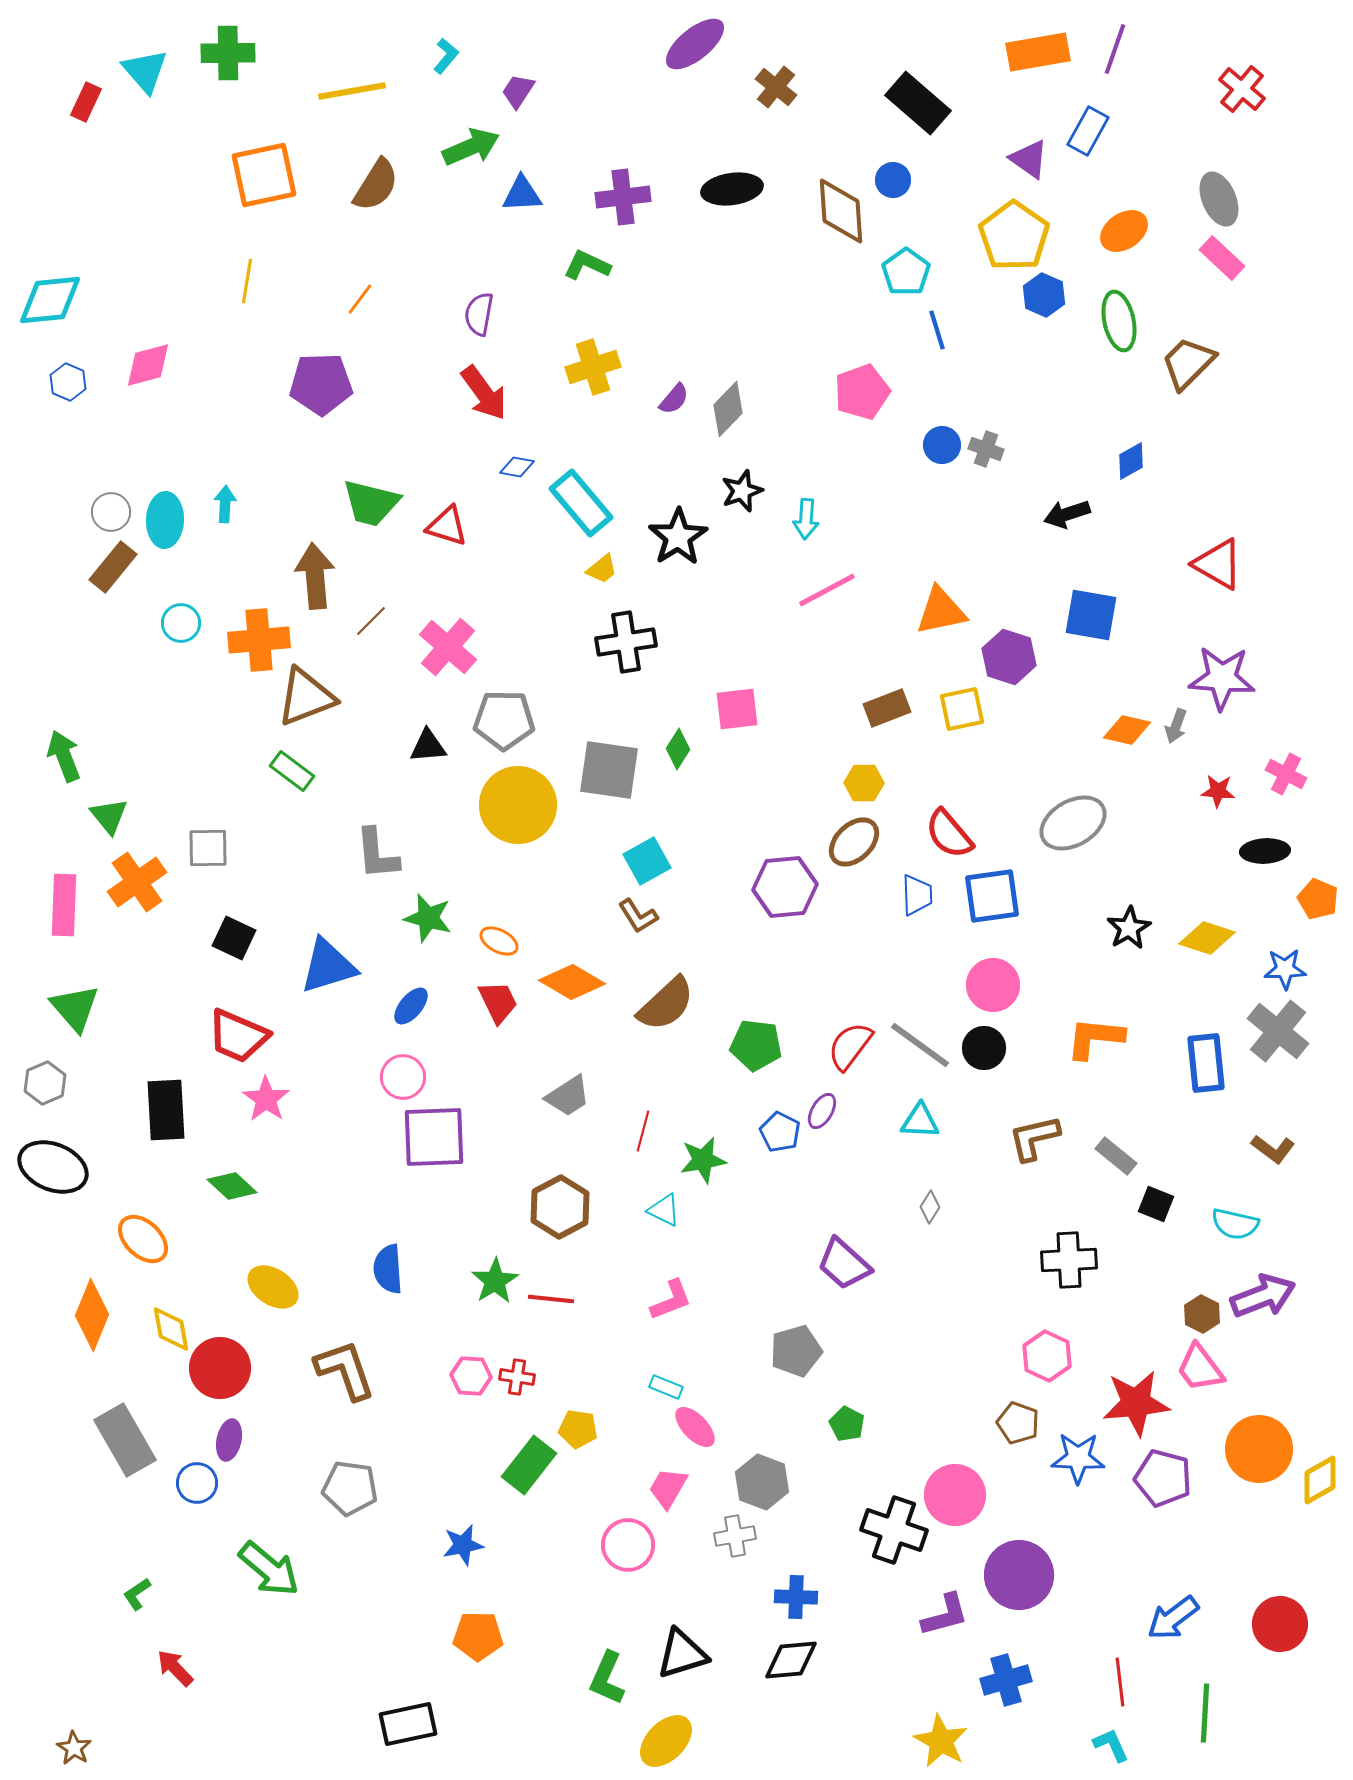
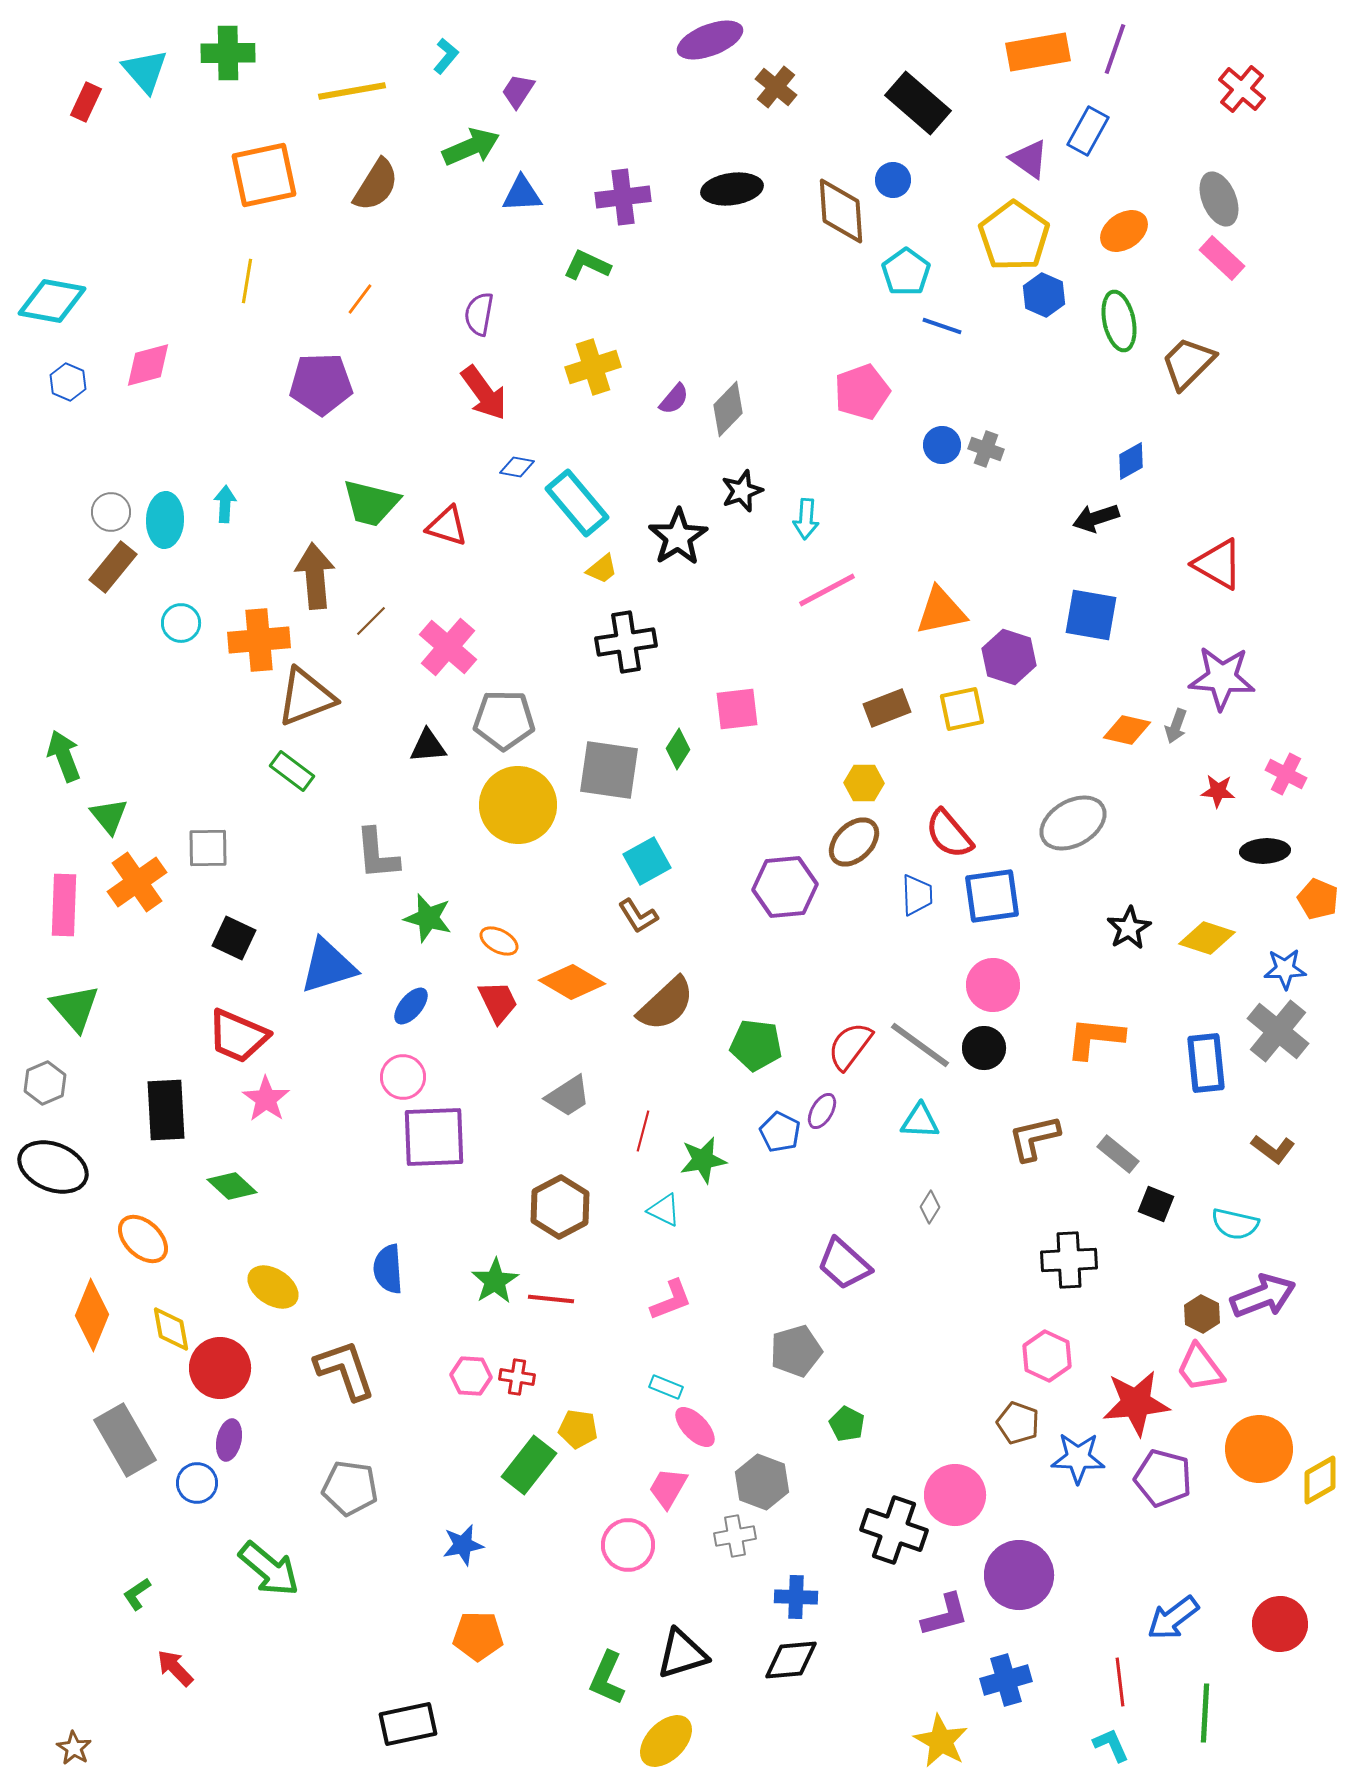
purple ellipse at (695, 44): moved 15 px right, 4 px up; rotated 18 degrees clockwise
cyan diamond at (50, 300): moved 2 px right, 1 px down; rotated 16 degrees clockwise
blue line at (937, 330): moved 5 px right, 4 px up; rotated 54 degrees counterclockwise
cyan rectangle at (581, 503): moved 4 px left
black arrow at (1067, 514): moved 29 px right, 4 px down
gray rectangle at (1116, 1156): moved 2 px right, 2 px up
